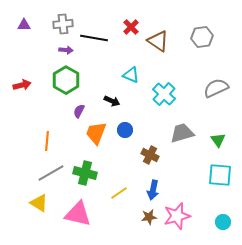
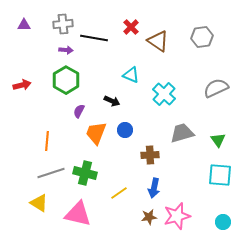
brown cross: rotated 30 degrees counterclockwise
gray line: rotated 12 degrees clockwise
blue arrow: moved 1 px right, 2 px up
